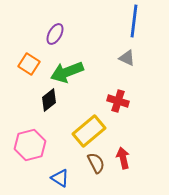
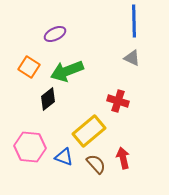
blue line: rotated 8 degrees counterclockwise
purple ellipse: rotated 35 degrees clockwise
gray triangle: moved 5 px right
orange square: moved 3 px down
green arrow: moved 1 px up
black diamond: moved 1 px left, 1 px up
pink hexagon: moved 2 px down; rotated 20 degrees clockwise
brown semicircle: moved 1 px down; rotated 15 degrees counterclockwise
blue triangle: moved 4 px right, 21 px up; rotated 12 degrees counterclockwise
